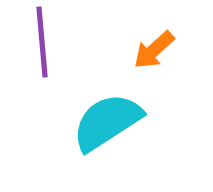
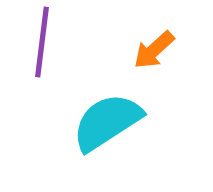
purple line: rotated 12 degrees clockwise
